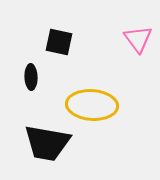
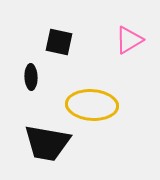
pink triangle: moved 9 px left, 1 px down; rotated 36 degrees clockwise
